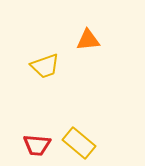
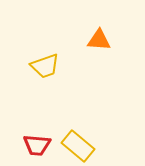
orange triangle: moved 11 px right; rotated 10 degrees clockwise
yellow rectangle: moved 1 px left, 3 px down
